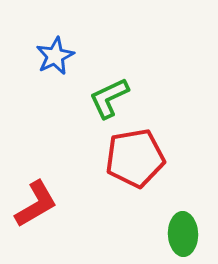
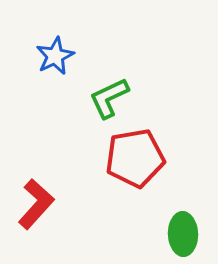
red L-shape: rotated 18 degrees counterclockwise
